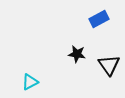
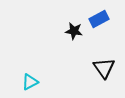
black star: moved 3 px left, 23 px up
black triangle: moved 5 px left, 3 px down
